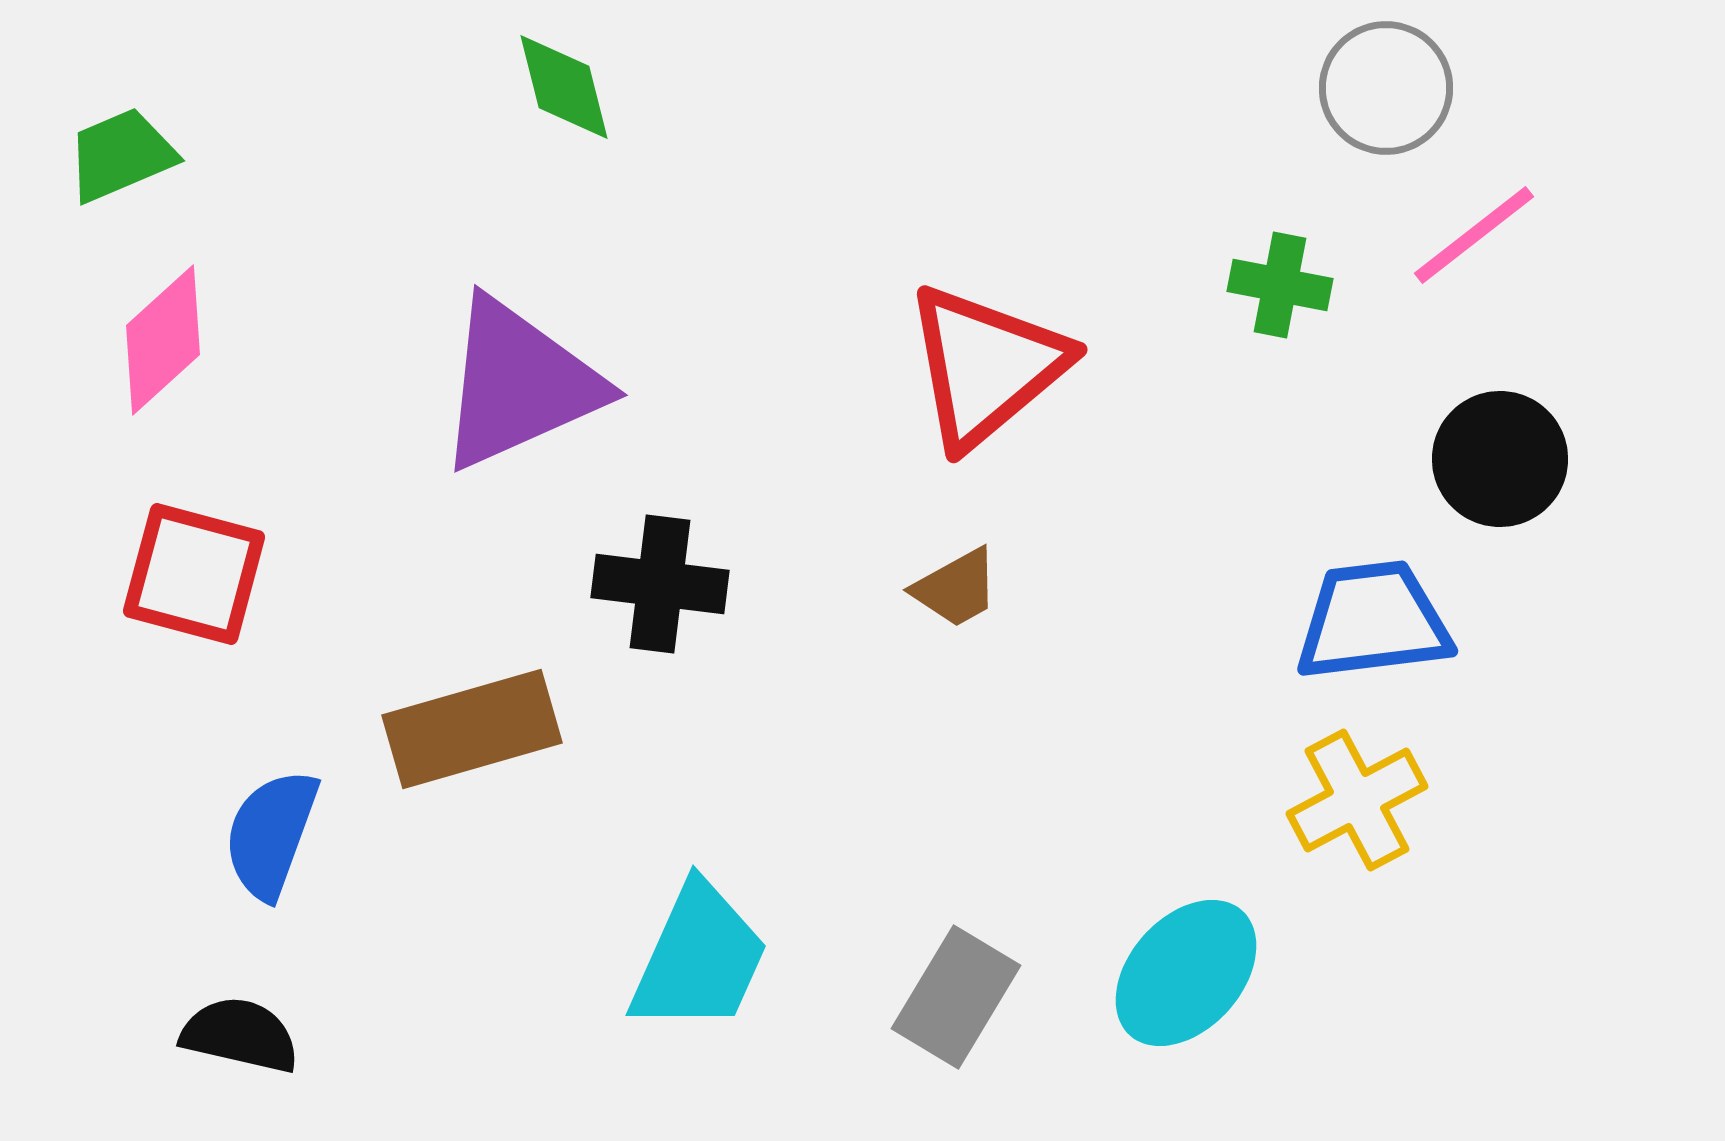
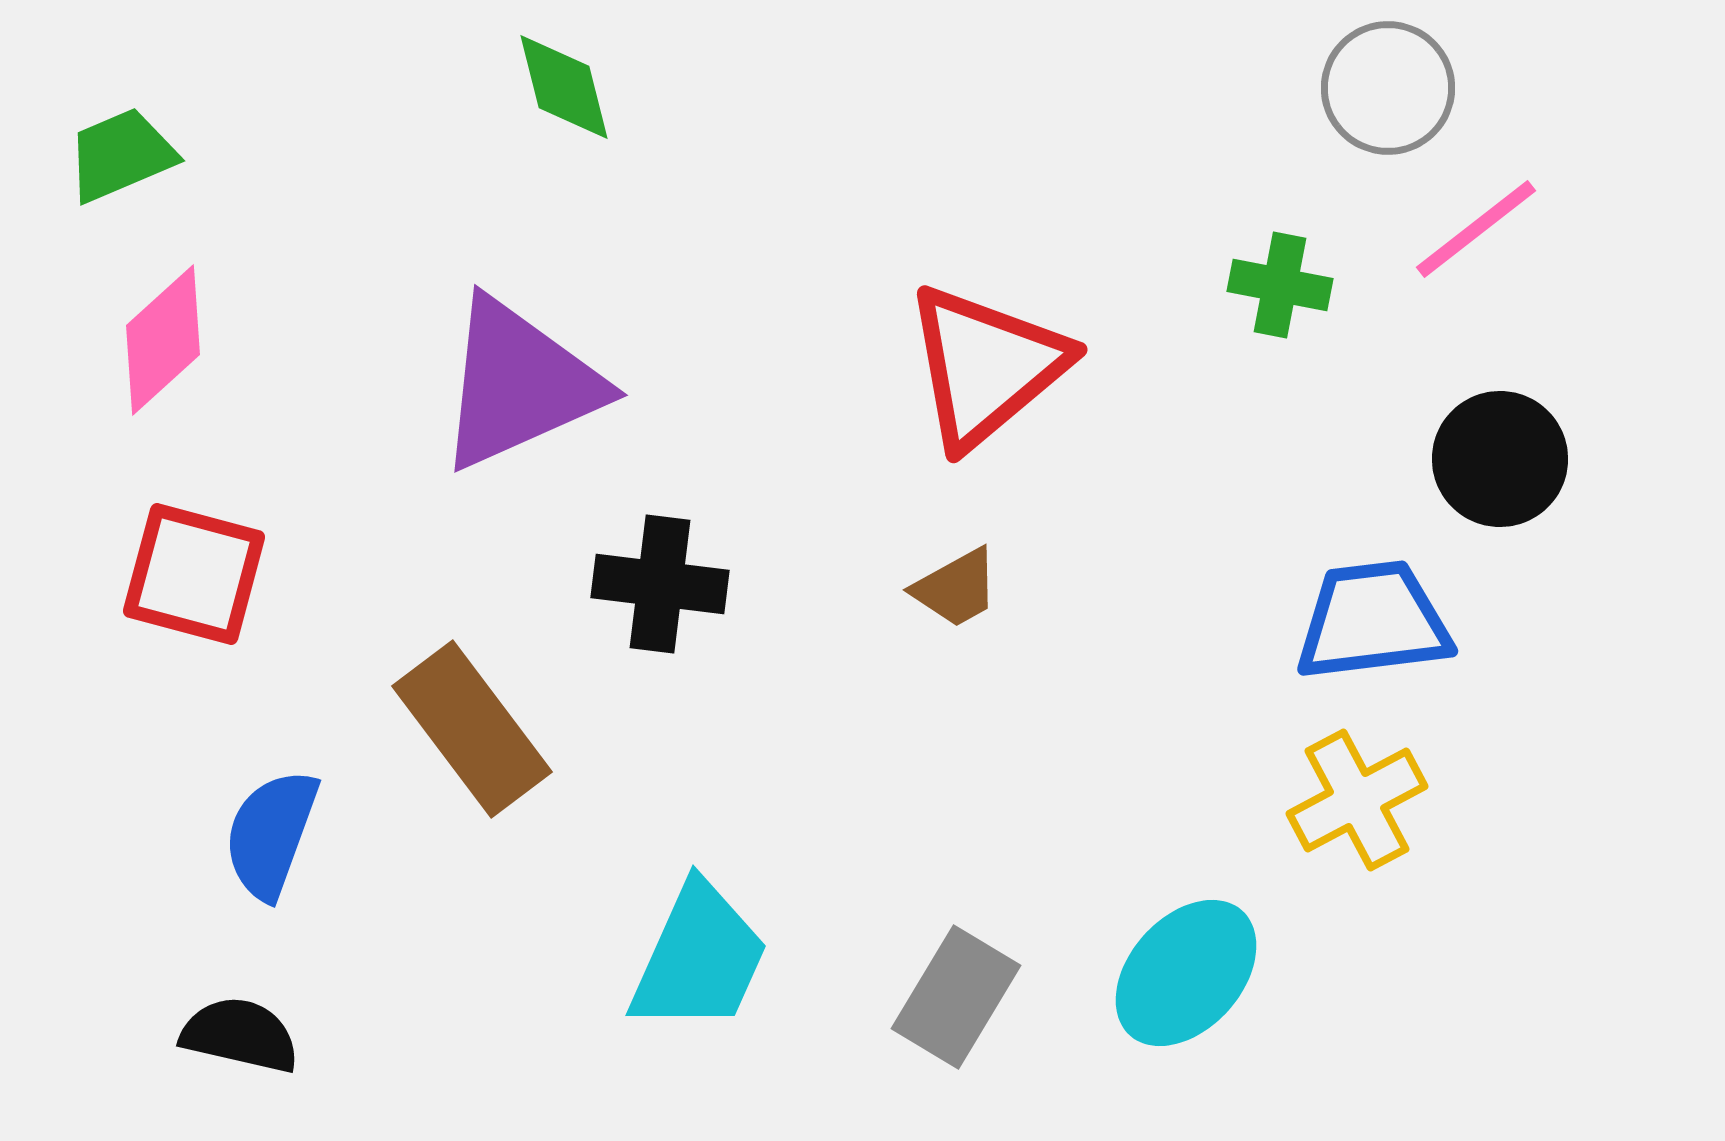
gray circle: moved 2 px right
pink line: moved 2 px right, 6 px up
brown rectangle: rotated 69 degrees clockwise
